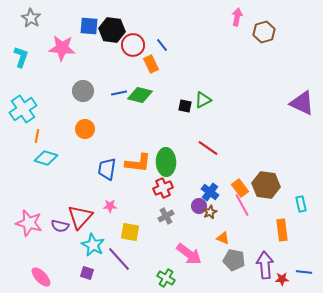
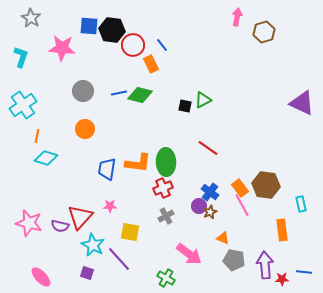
cyan cross at (23, 109): moved 4 px up
